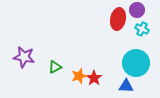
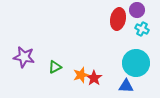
orange star: moved 2 px right, 1 px up
